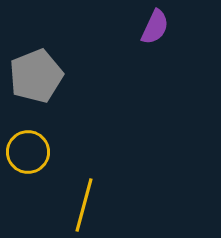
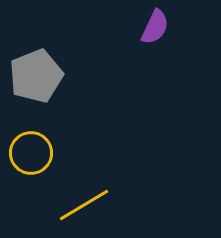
yellow circle: moved 3 px right, 1 px down
yellow line: rotated 44 degrees clockwise
